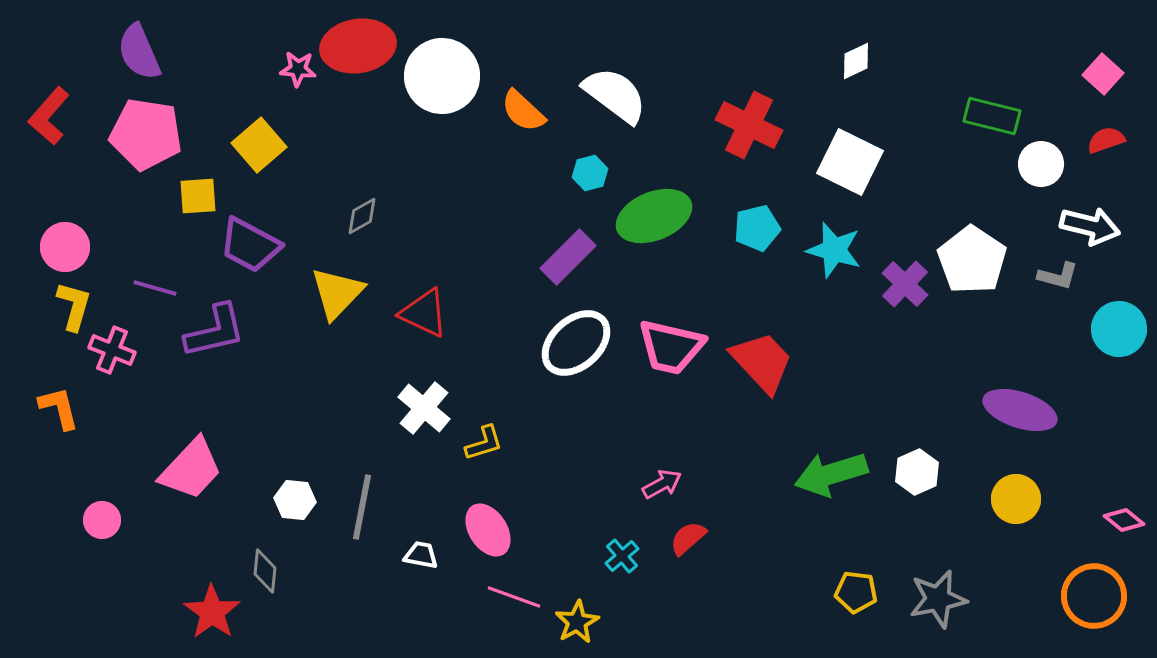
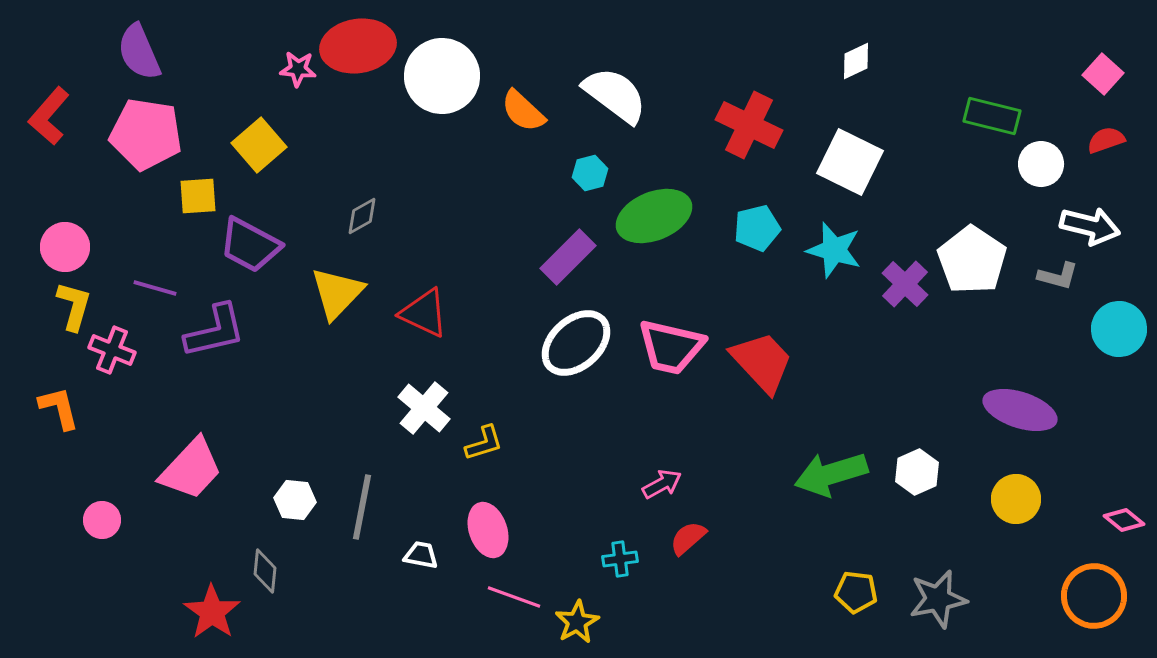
pink ellipse at (488, 530): rotated 14 degrees clockwise
cyan cross at (622, 556): moved 2 px left, 3 px down; rotated 32 degrees clockwise
